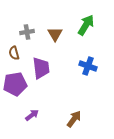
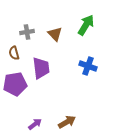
brown triangle: rotated 14 degrees counterclockwise
purple arrow: moved 3 px right, 9 px down
brown arrow: moved 7 px left, 3 px down; rotated 24 degrees clockwise
